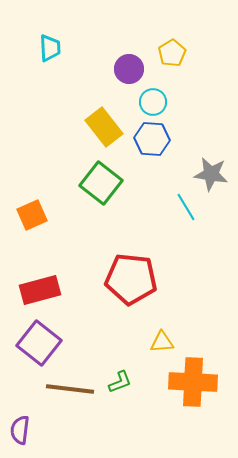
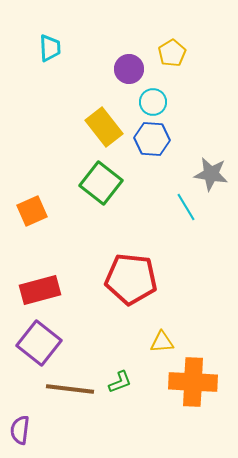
orange square: moved 4 px up
